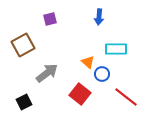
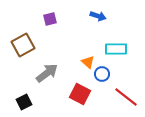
blue arrow: moved 1 px left, 1 px up; rotated 77 degrees counterclockwise
red square: rotated 10 degrees counterclockwise
